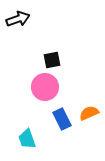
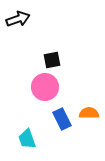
orange semicircle: rotated 24 degrees clockwise
